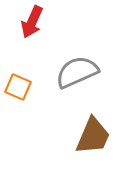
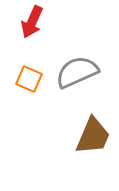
orange square: moved 11 px right, 8 px up
